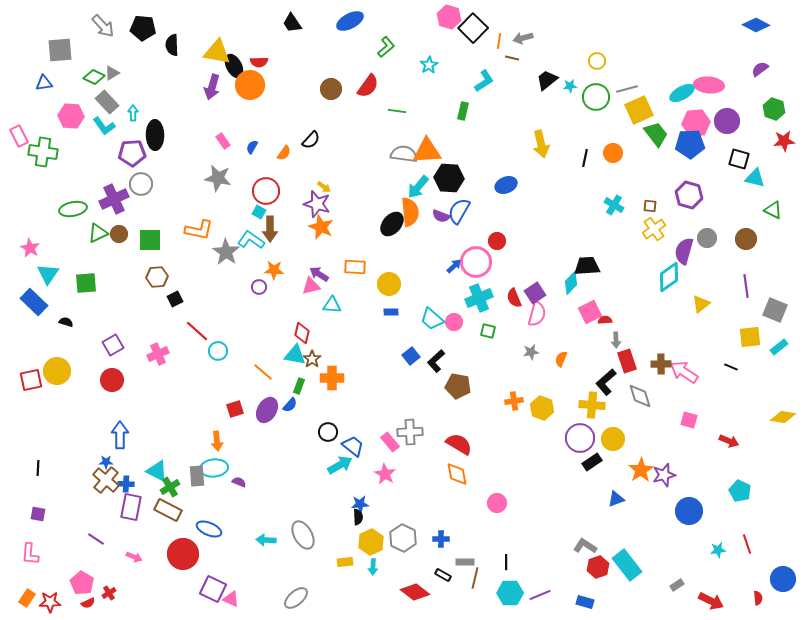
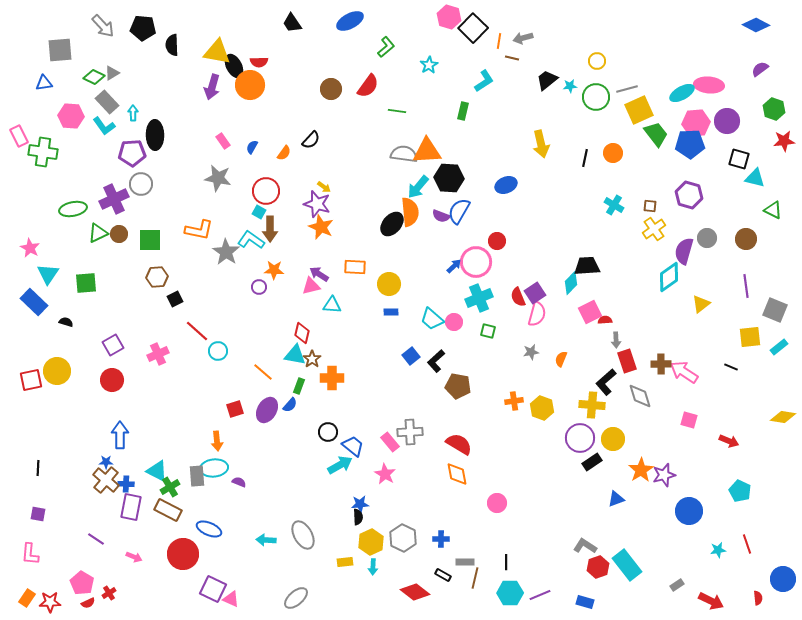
red semicircle at (514, 298): moved 4 px right, 1 px up
